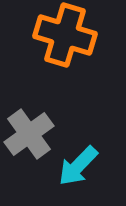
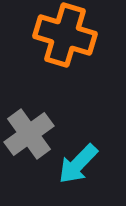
cyan arrow: moved 2 px up
